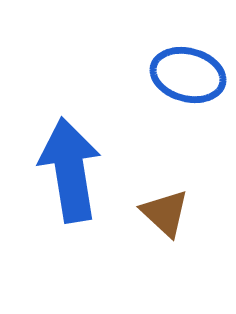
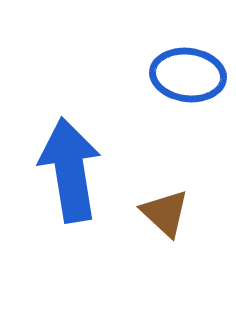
blue ellipse: rotated 8 degrees counterclockwise
